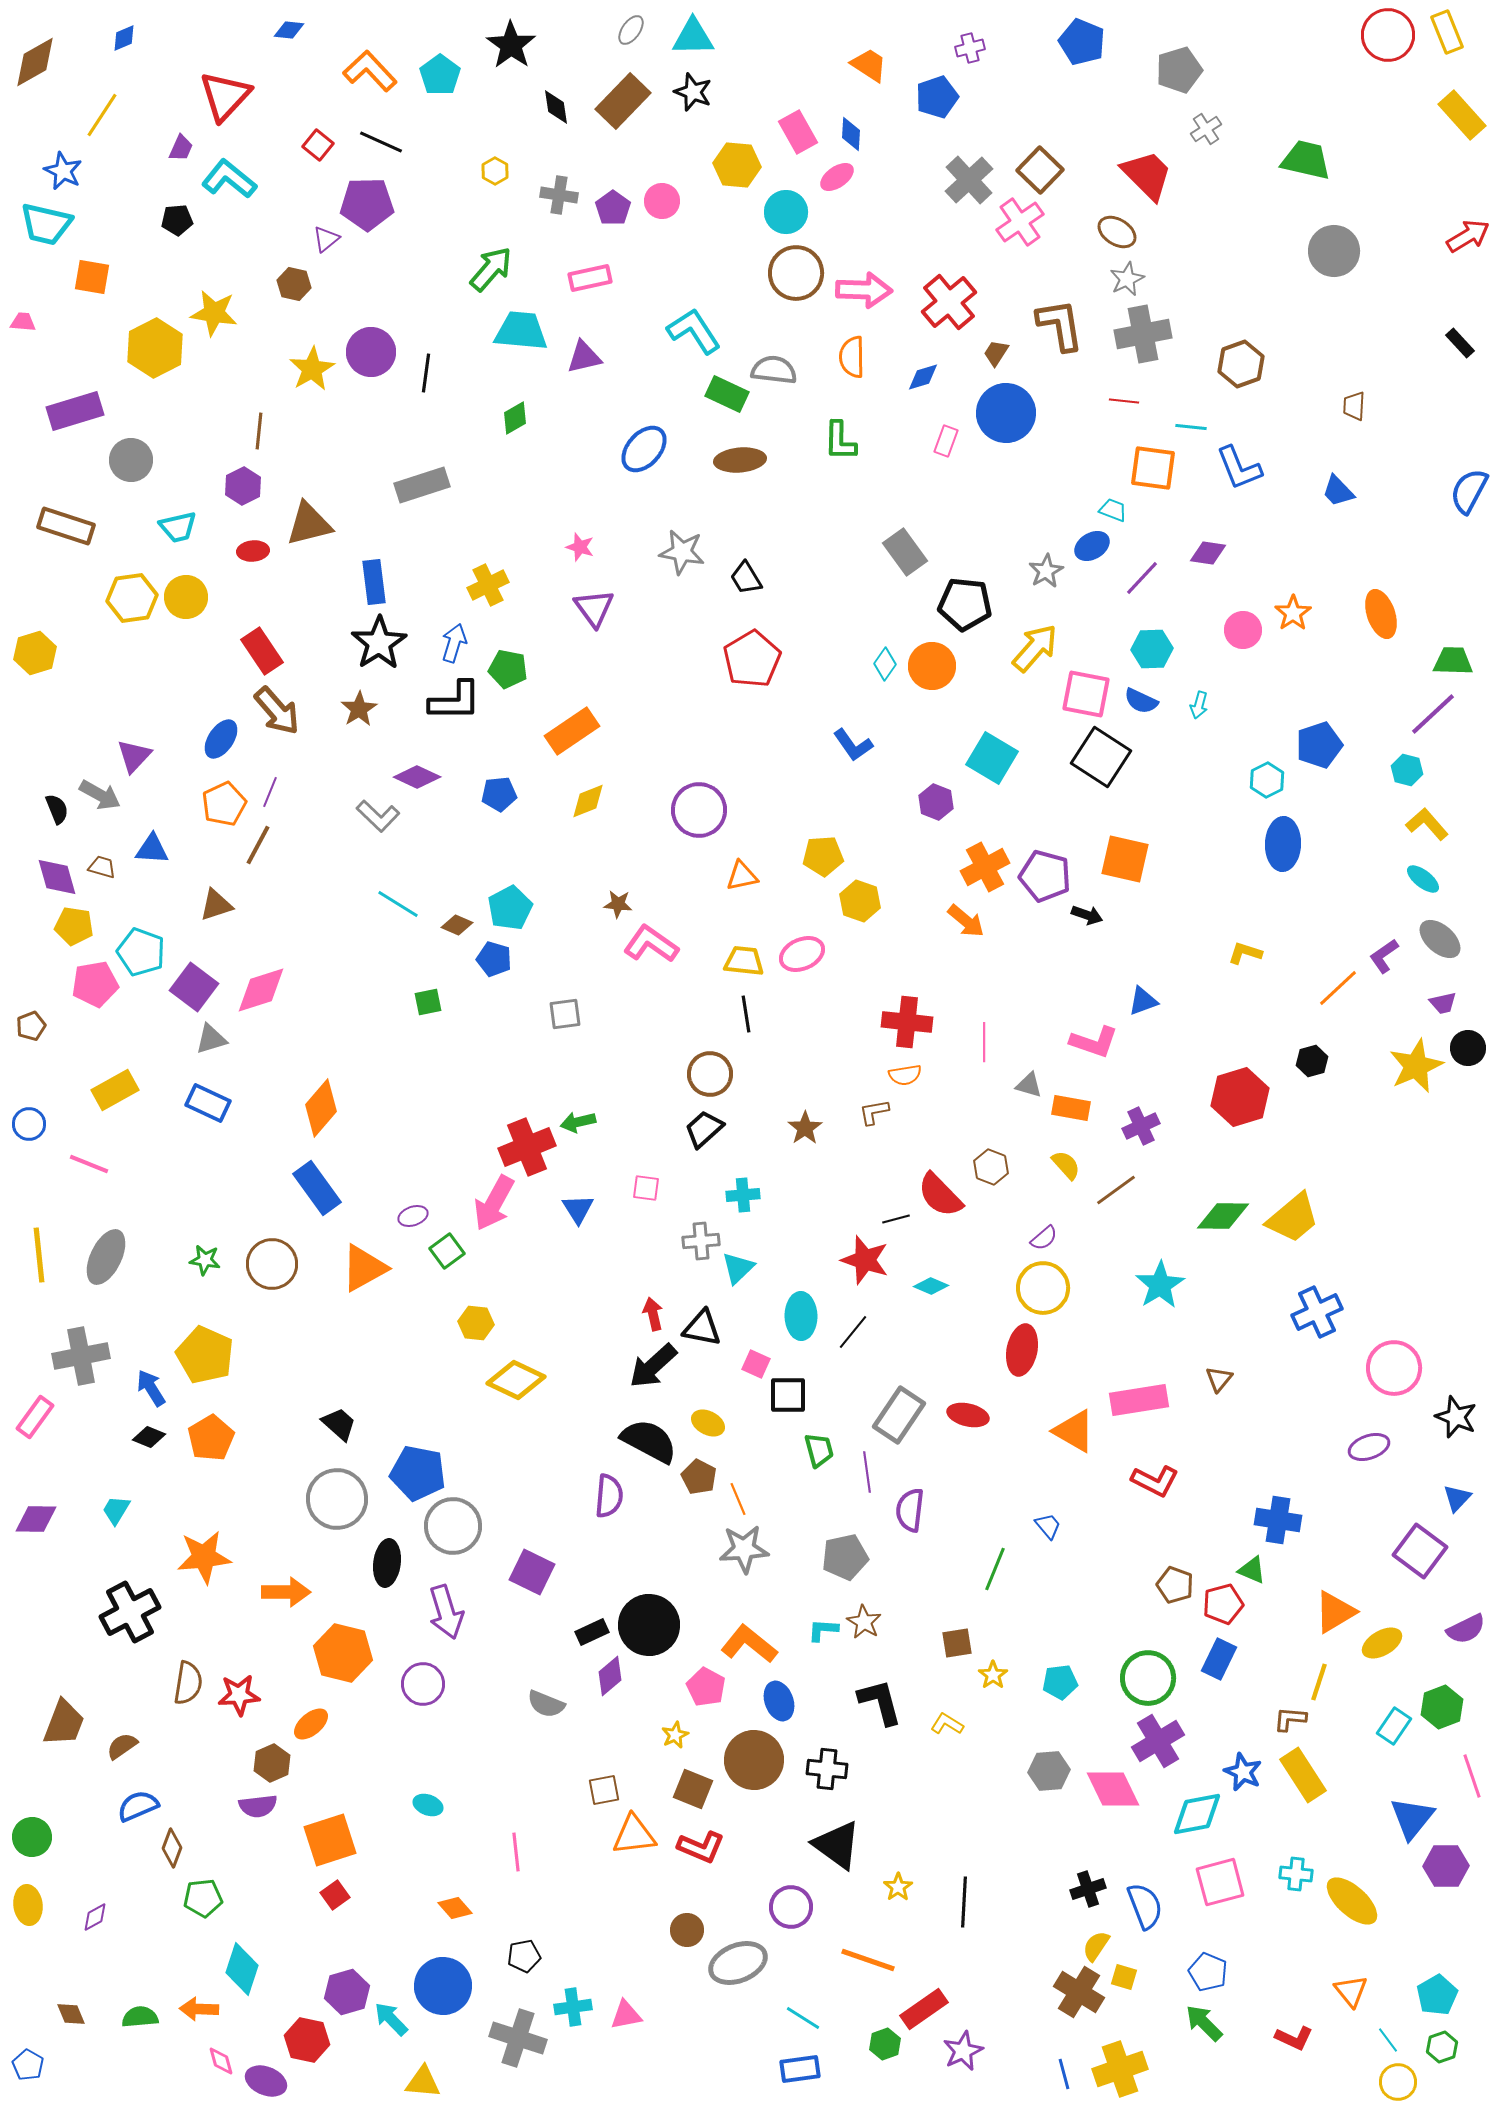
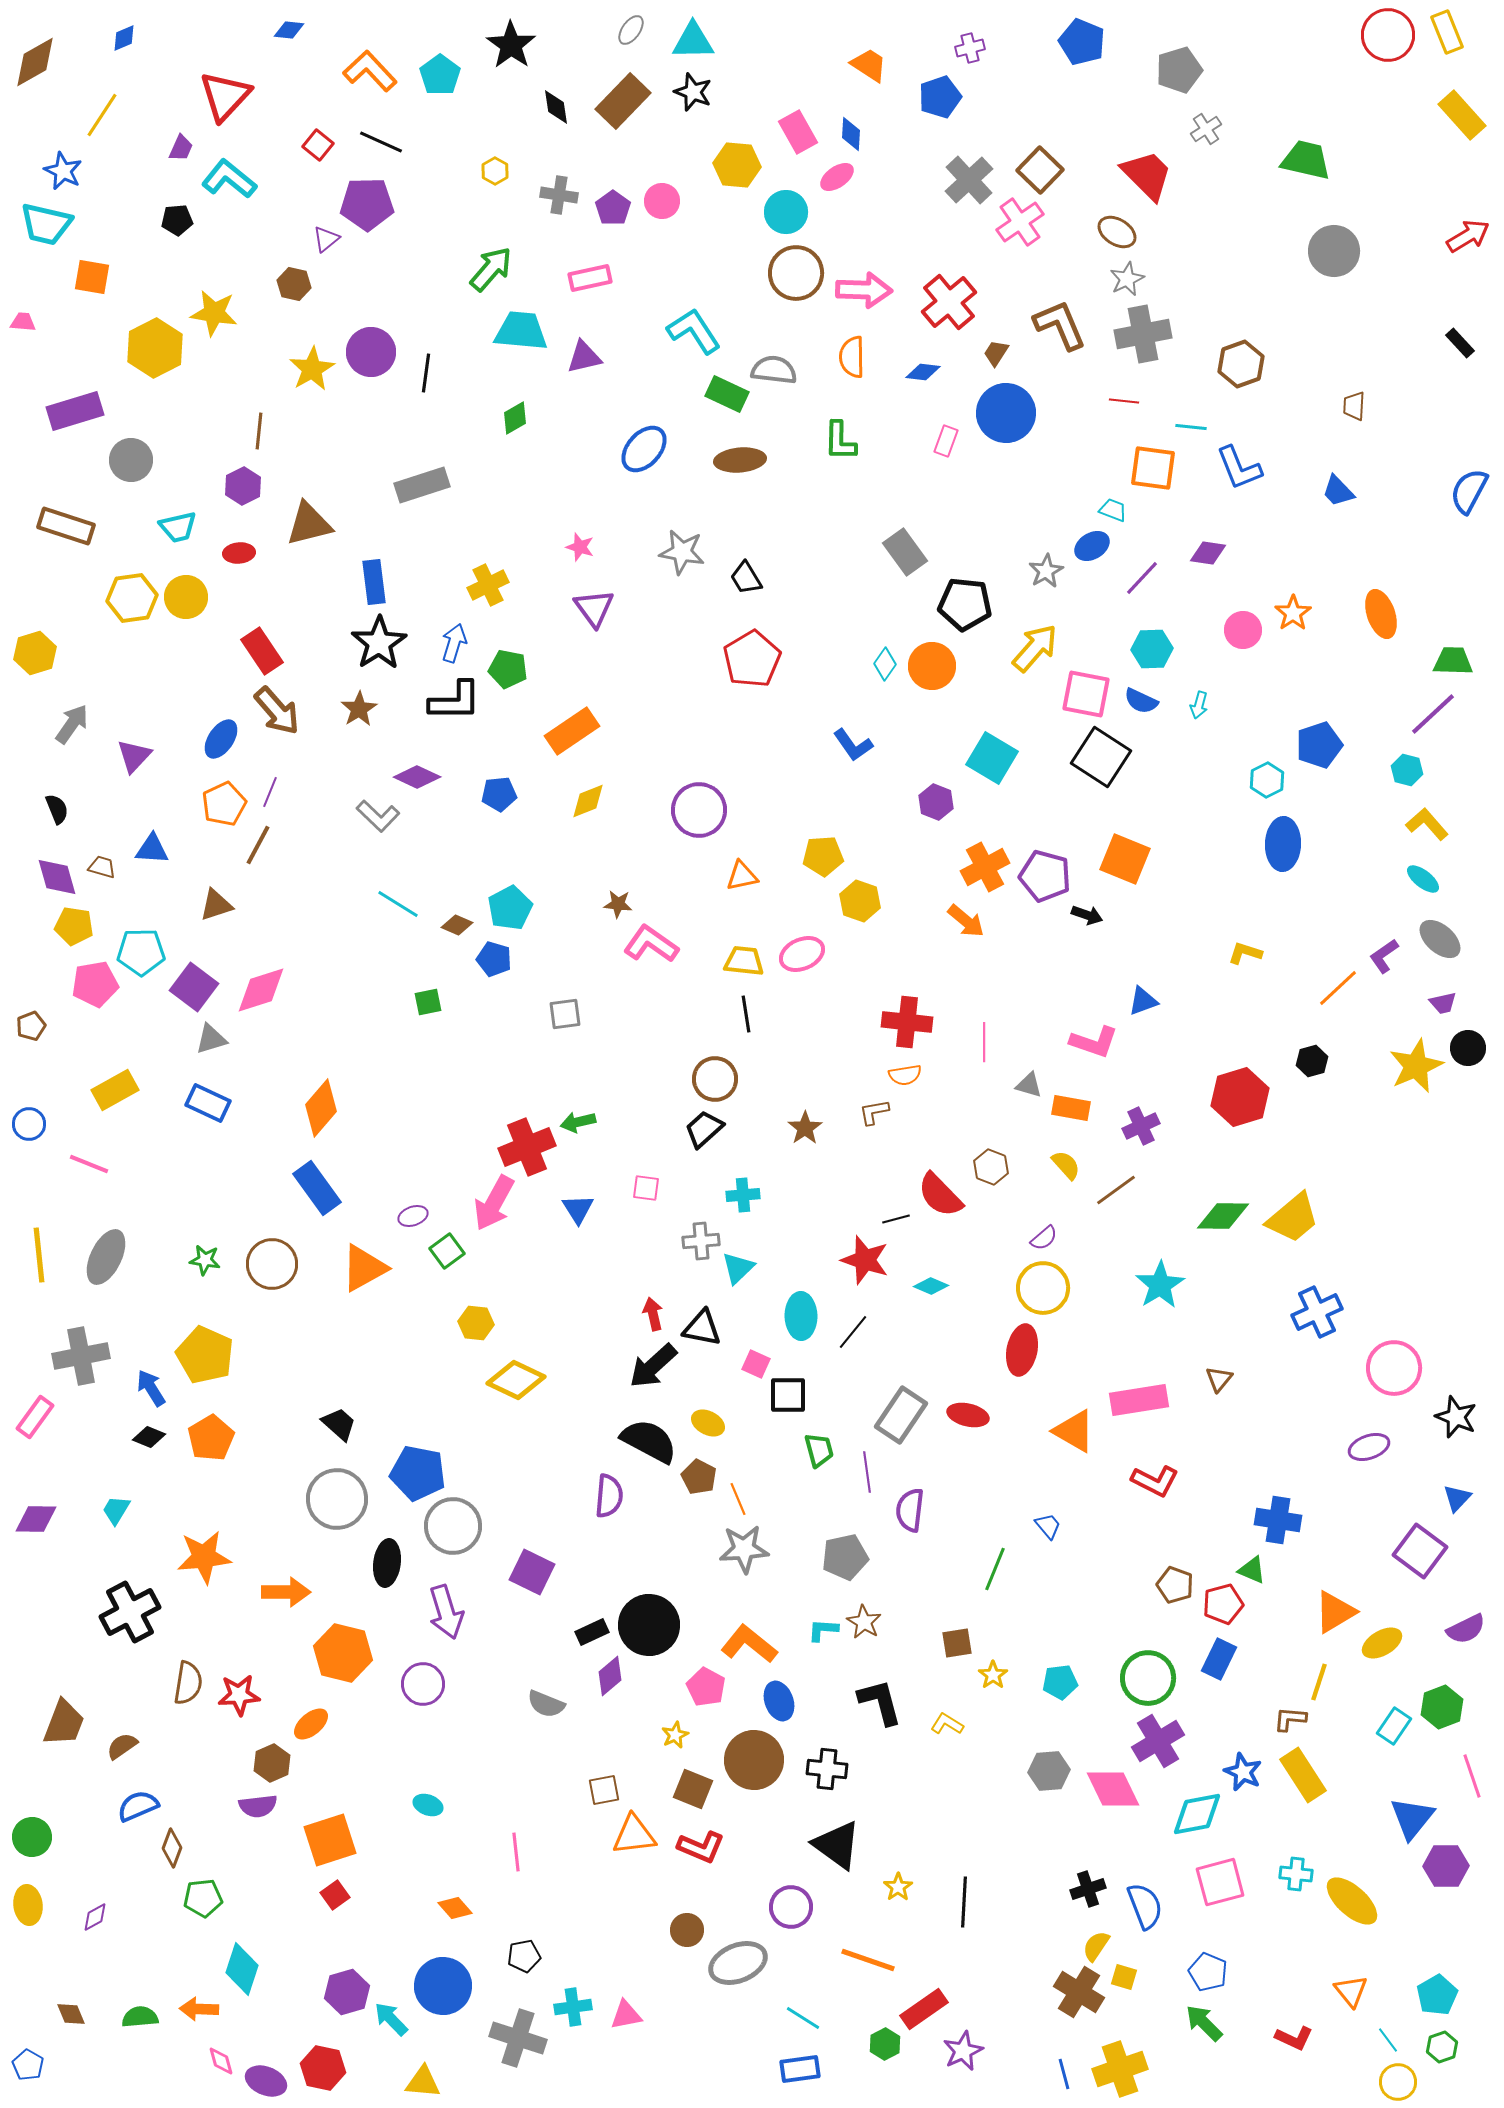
cyan triangle at (693, 37): moved 4 px down
blue pentagon at (937, 97): moved 3 px right
brown L-shape at (1060, 325): rotated 14 degrees counterclockwise
blue diamond at (923, 377): moved 5 px up; rotated 24 degrees clockwise
red ellipse at (253, 551): moved 14 px left, 2 px down
gray arrow at (100, 795): moved 28 px left, 71 px up; rotated 84 degrees counterclockwise
orange square at (1125, 859): rotated 9 degrees clockwise
cyan pentagon at (141, 952): rotated 21 degrees counterclockwise
brown circle at (710, 1074): moved 5 px right, 5 px down
gray rectangle at (899, 1415): moved 2 px right
red hexagon at (307, 2040): moved 16 px right, 28 px down
green hexagon at (885, 2044): rotated 8 degrees counterclockwise
